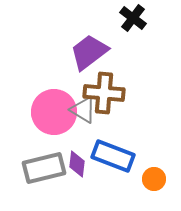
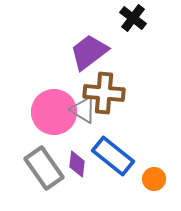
blue rectangle: rotated 18 degrees clockwise
gray rectangle: rotated 69 degrees clockwise
